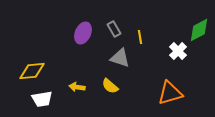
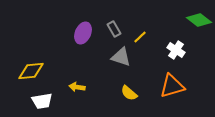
green diamond: moved 10 px up; rotated 65 degrees clockwise
yellow line: rotated 56 degrees clockwise
white cross: moved 2 px left, 1 px up; rotated 12 degrees counterclockwise
gray triangle: moved 1 px right, 1 px up
yellow diamond: moved 1 px left
yellow semicircle: moved 19 px right, 7 px down
orange triangle: moved 2 px right, 7 px up
white trapezoid: moved 2 px down
